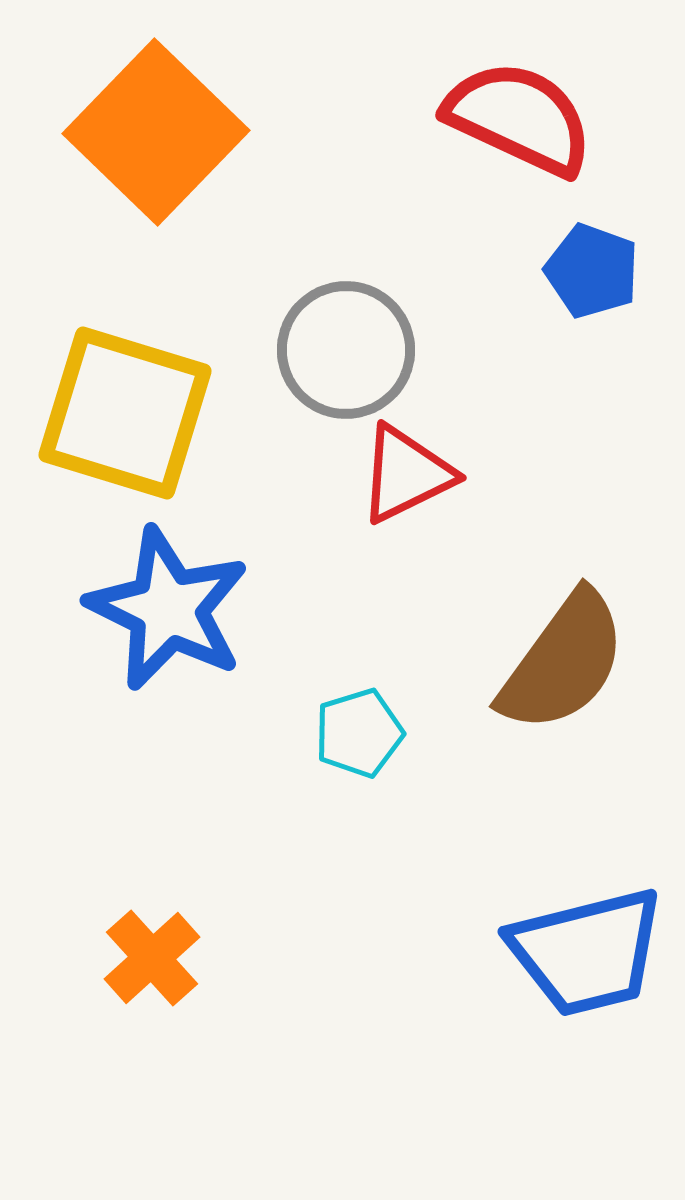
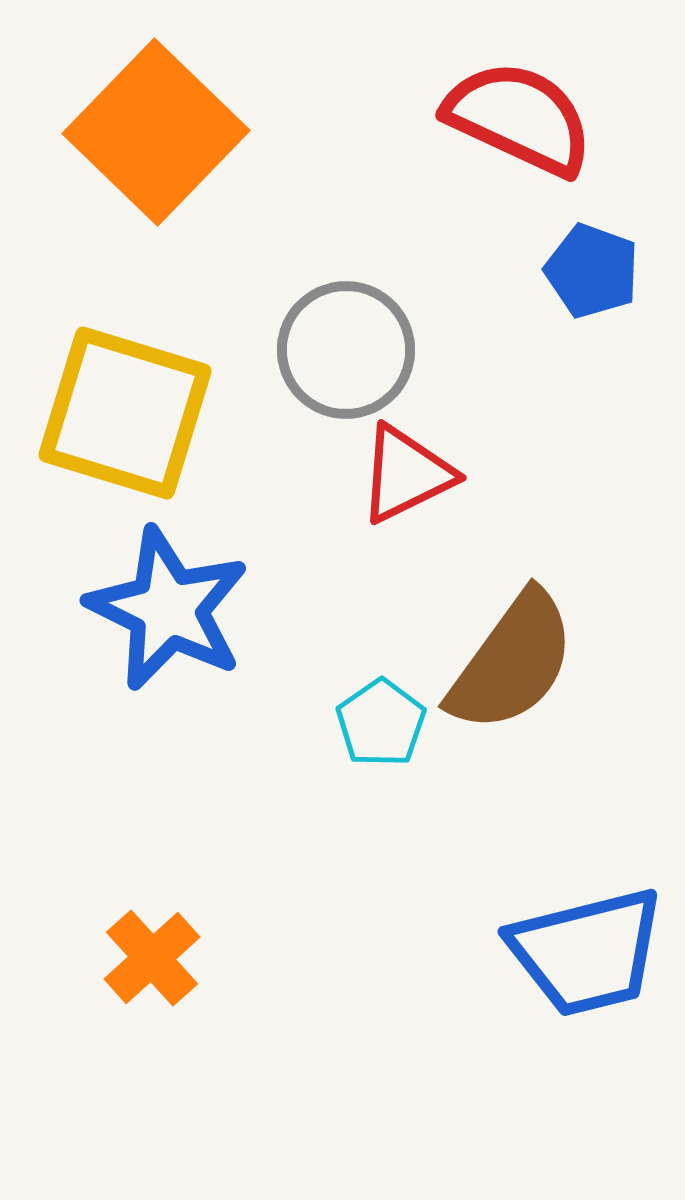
brown semicircle: moved 51 px left
cyan pentagon: moved 22 px right, 10 px up; rotated 18 degrees counterclockwise
